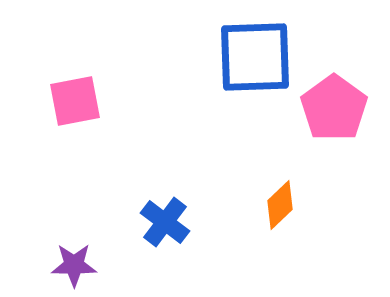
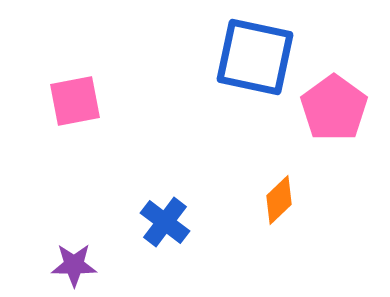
blue square: rotated 14 degrees clockwise
orange diamond: moved 1 px left, 5 px up
